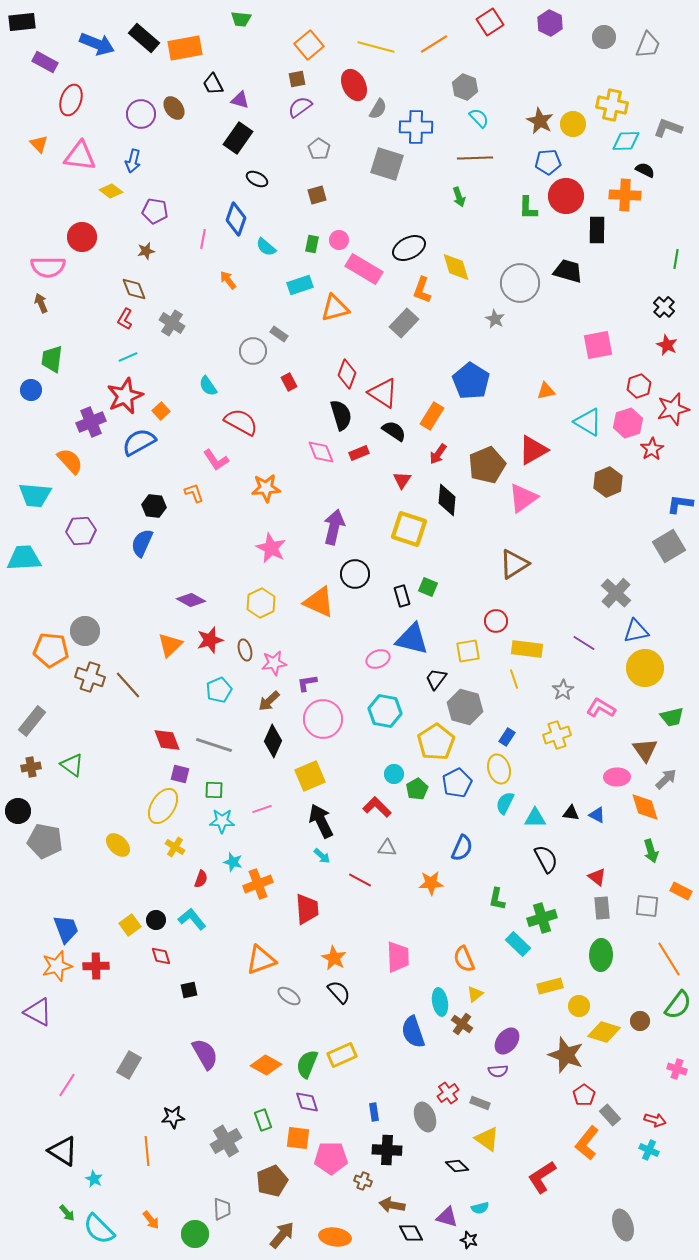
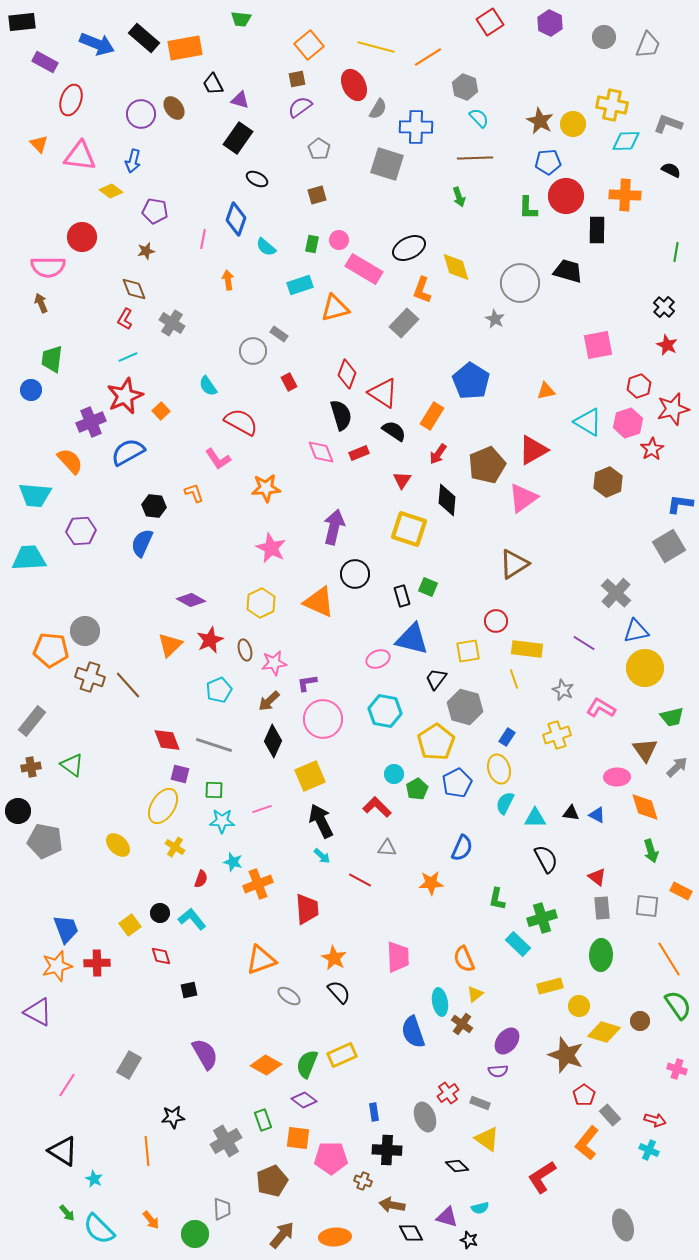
orange line at (434, 44): moved 6 px left, 13 px down
gray L-shape at (668, 128): moved 4 px up
black semicircle at (645, 170): moved 26 px right
green line at (676, 259): moved 7 px up
orange arrow at (228, 280): rotated 30 degrees clockwise
blue semicircle at (139, 442): moved 11 px left, 10 px down
pink L-shape at (216, 460): moved 2 px right, 1 px up
cyan trapezoid at (24, 558): moved 5 px right
red star at (210, 640): rotated 8 degrees counterclockwise
gray star at (563, 690): rotated 15 degrees counterclockwise
gray arrow at (666, 779): moved 11 px right, 12 px up
black circle at (156, 920): moved 4 px right, 7 px up
red cross at (96, 966): moved 1 px right, 3 px up
green semicircle at (678, 1005): rotated 72 degrees counterclockwise
purple diamond at (307, 1102): moved 3 px left, 2 px up; rotated 35 degrees counterclockwise
orange ellipse at (335, 1237): rotated 12 degrees counterclockwise
